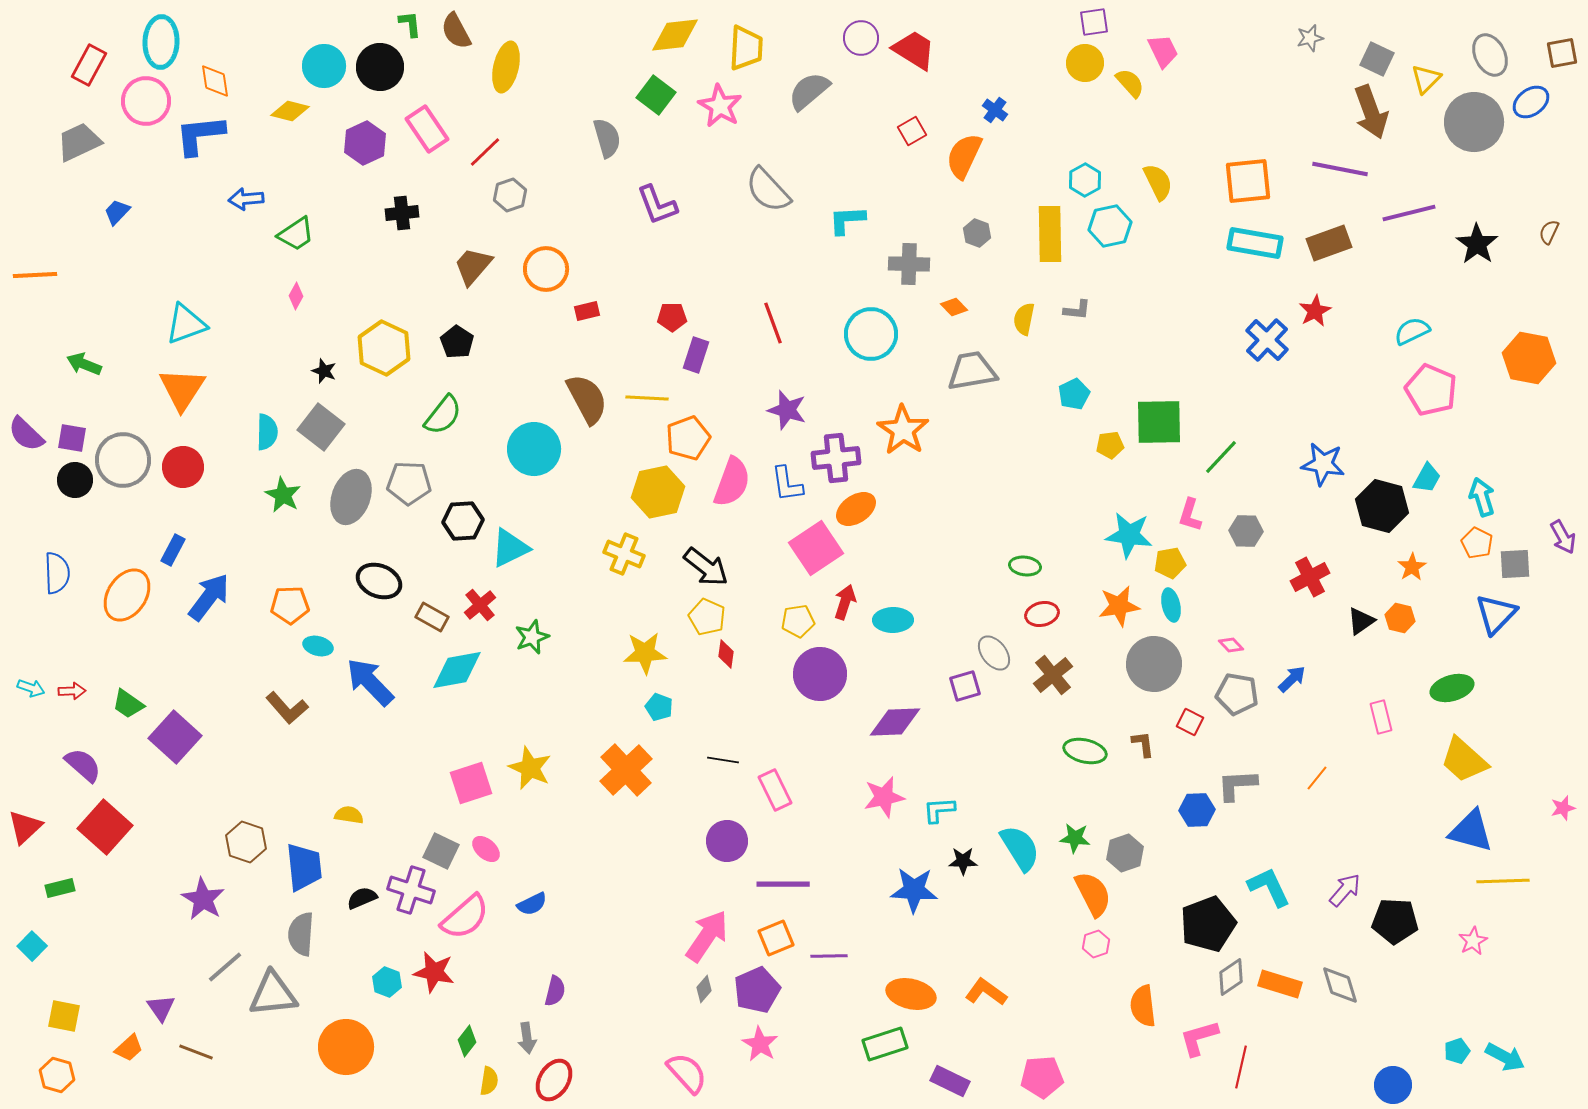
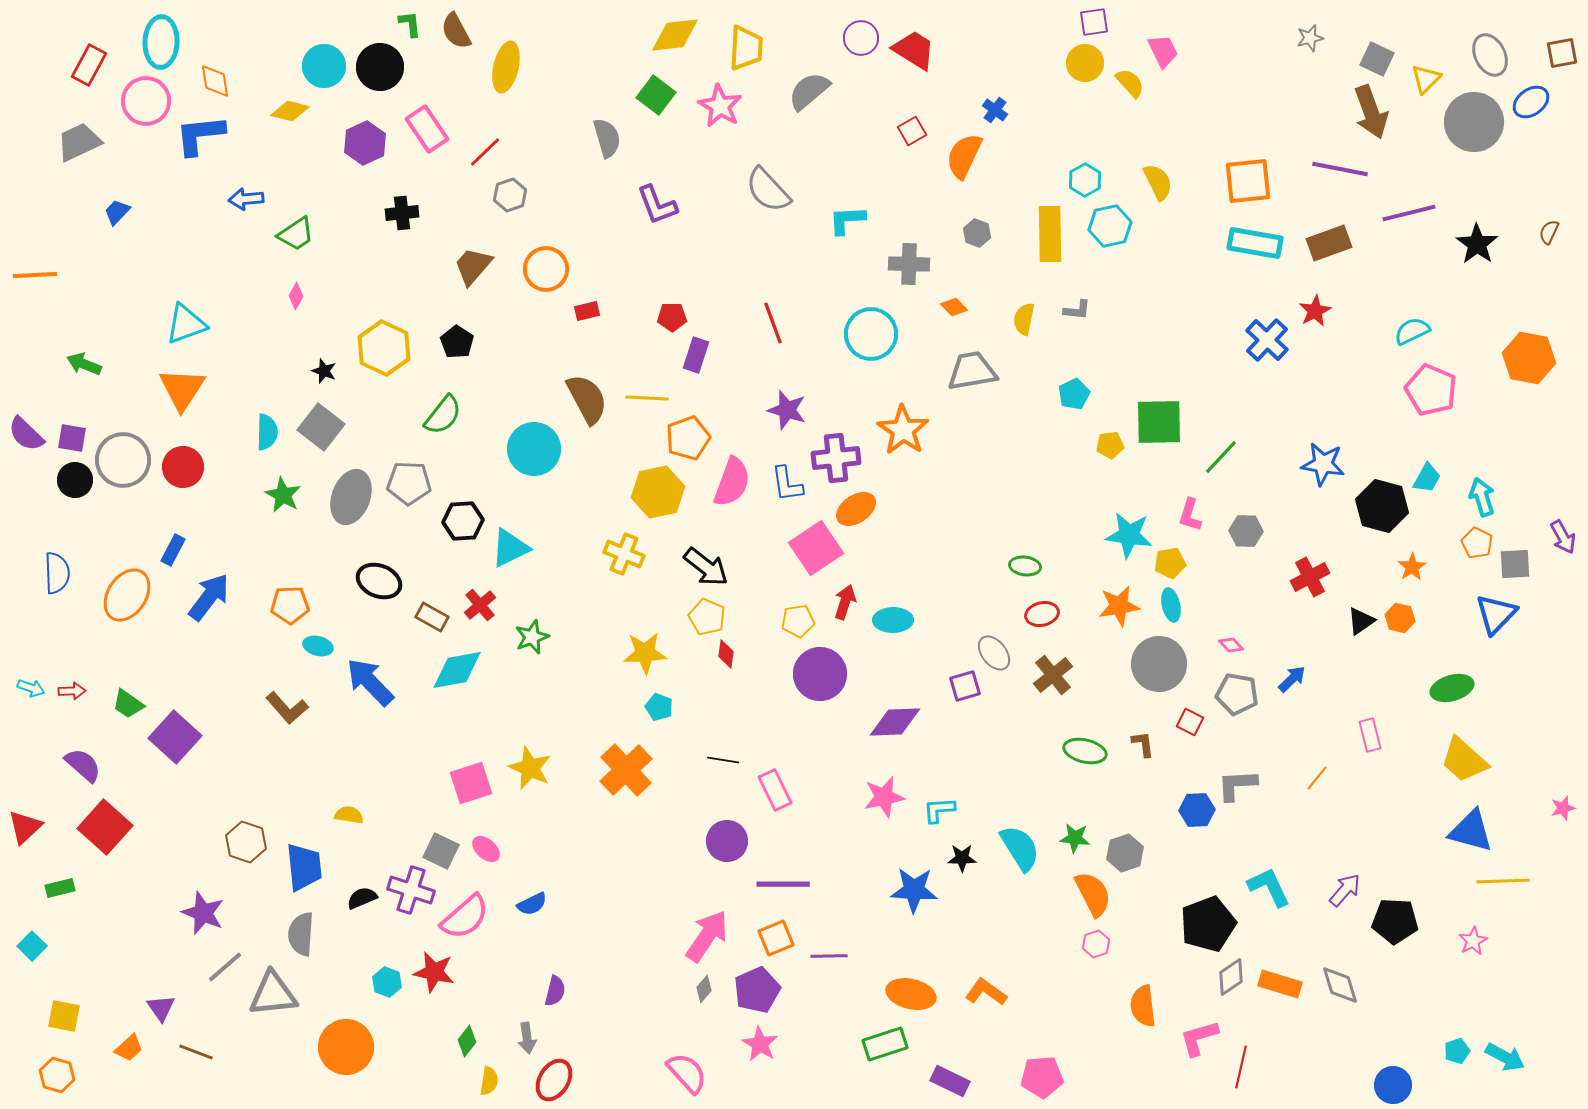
gray circle at (1154, 664): moved 5 px right
pink rectangle at (1381, 717): moved 11 px left, 18 px down
black star at (963, 861): moved 1 px left, 3 px up
purple star at (203, 899): moved 14 px down; rotated 9 degrees counterclockwise
